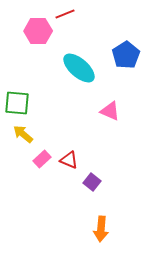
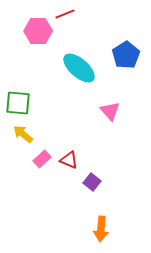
green square: moved 1 px right
pink triangle: rotated 25 degrees clockwise
